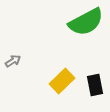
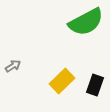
gray arrow: moved 5 px down
black rectangle: rotated 30 degrees clockwise
